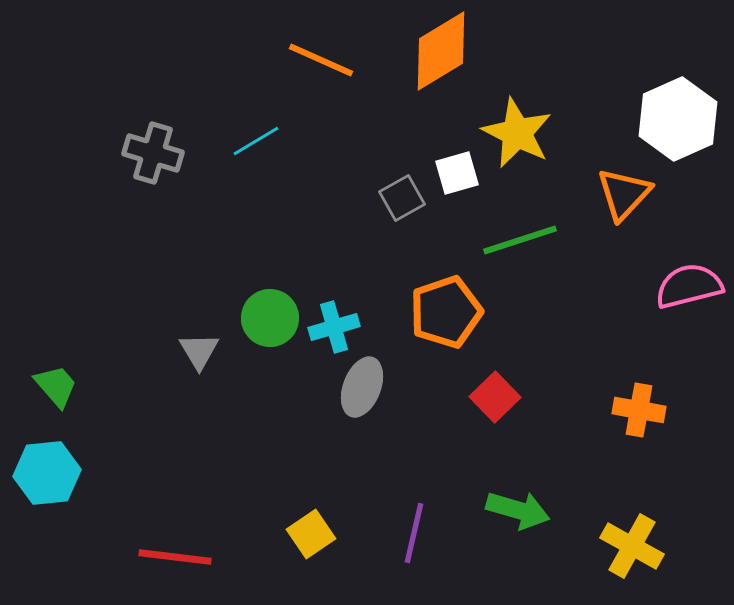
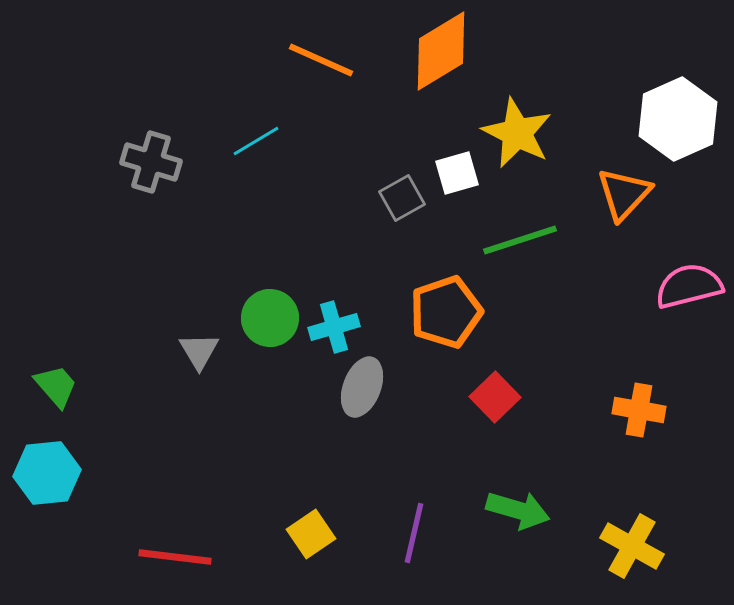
gray cross: moved 2 px left, 9 px down
